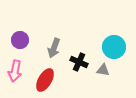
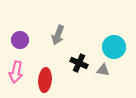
gray arrow: moved 4 px right, 13 px up
black cross: moved 1 px down
pink arrow: moved 1 px right, 1 px down
red ellipse: rotated 25 degrees counterclockwise
